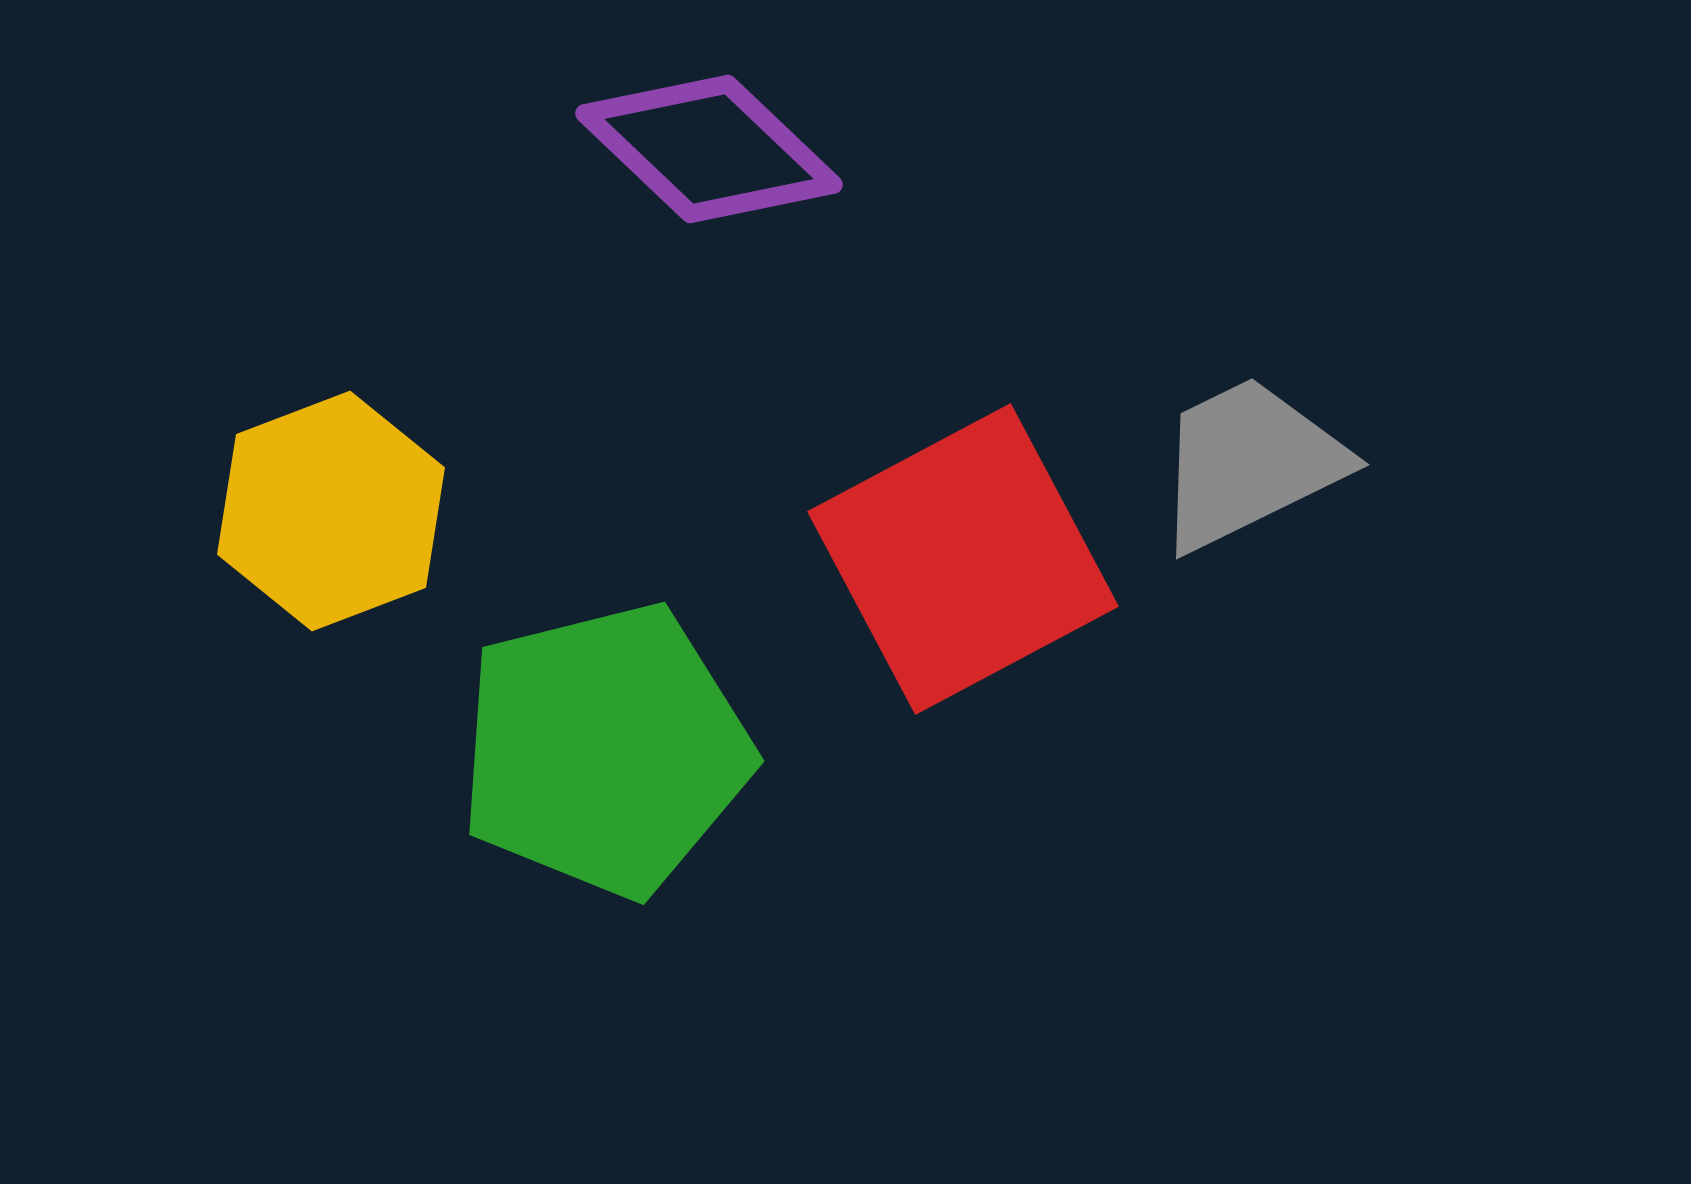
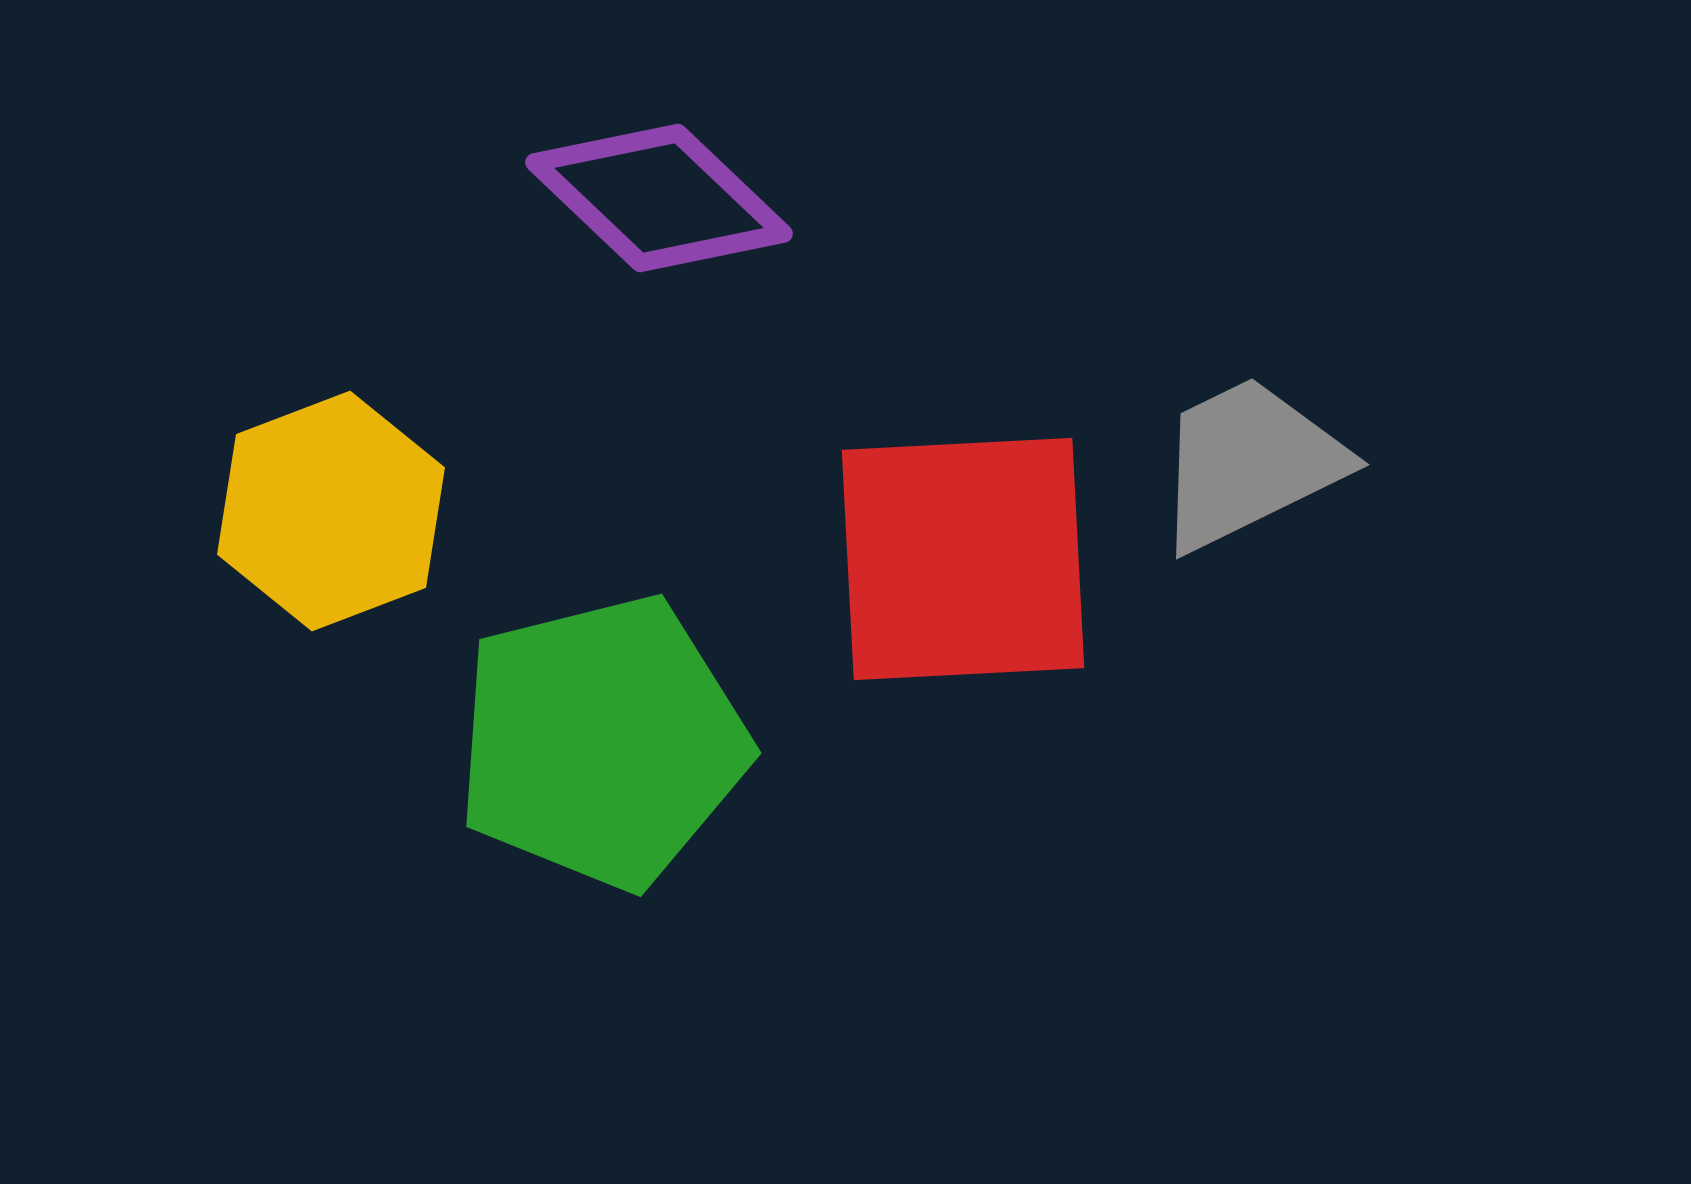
purple diamond: moved 50 px left, 49 px down
red square: rotated 25 degrees clockwise
green pentagon: moved 3 px left, 8 px up
